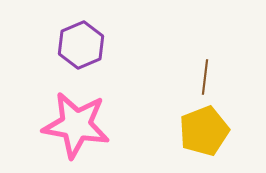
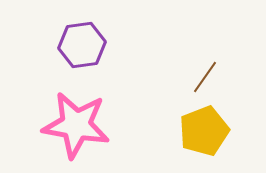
purple hexagon: moved 1 px right; rotated 15 degrees clockwise
brown line: rotated 28 degrees clockwise
